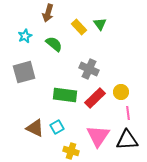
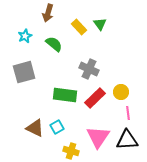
pink triangle: moved 1 px down
